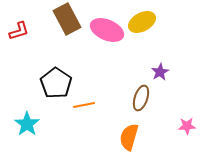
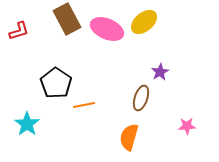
yellow ellipse: moved 2 px right; rotated 12 degrees counterclockwise
pink ellipse: moved 1 px up
